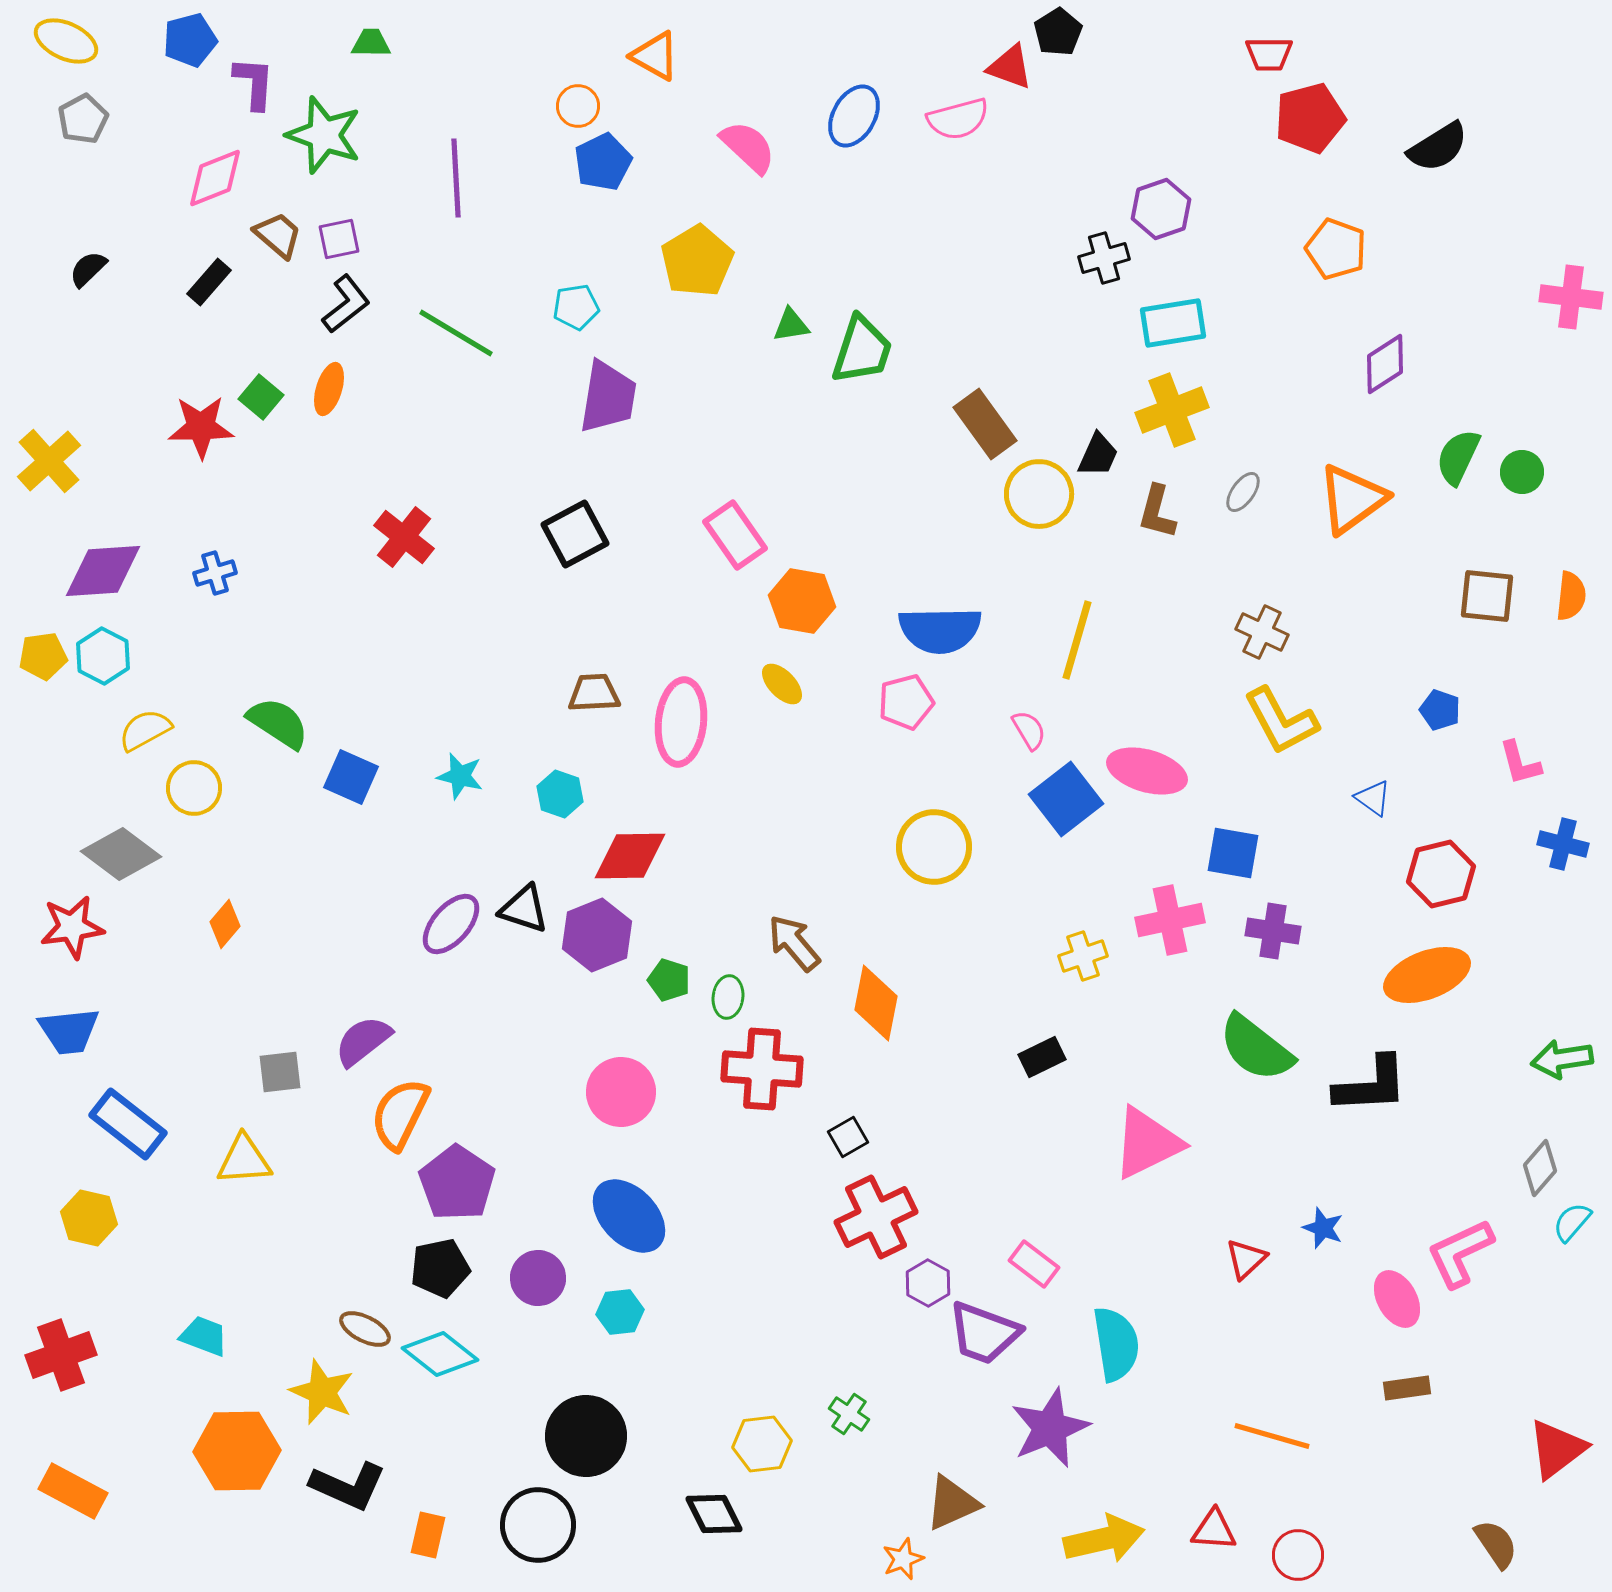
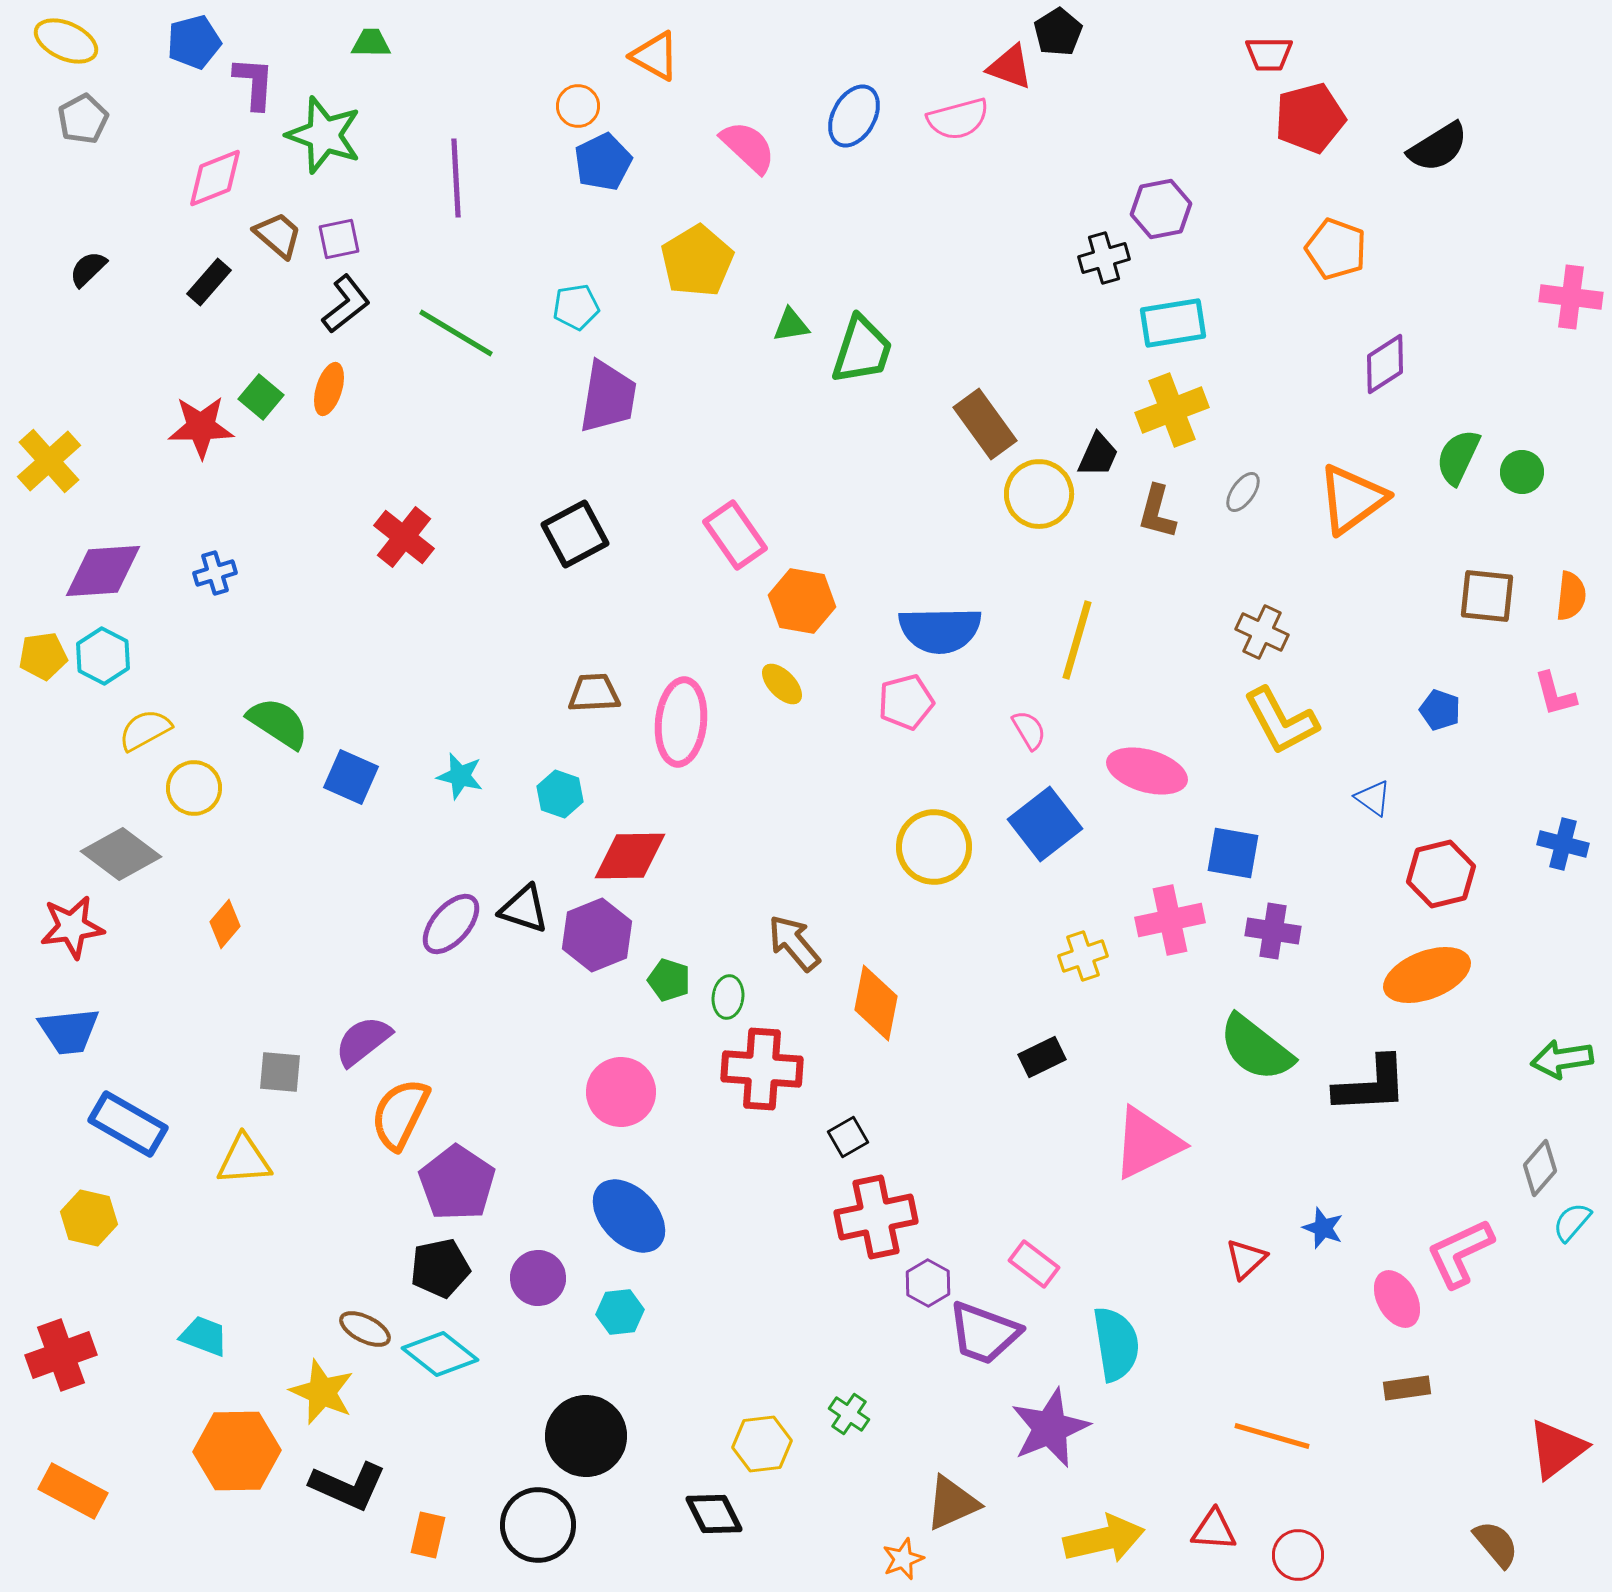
blue pentagon at (190, 40): moved 4 px right, 2 px down
purple hexagon at (1161, 209): rotated 8 degrees clockwise
pink L-shape at (1520, 763): moved 35 px right, 69 px up
blue square at (1066, 799): moved 21 px left, 25 px down
gray square at (280, 1072): rotated 12 degrees clockwise
blue rectangle at (128, 1124): rotated 8 degrees counterclockwise
red cross at (876, 1217): rotated 14 degrees clockwise
brown semicircle at (1496, 1544): rotated 6 degrees counterclockwise
